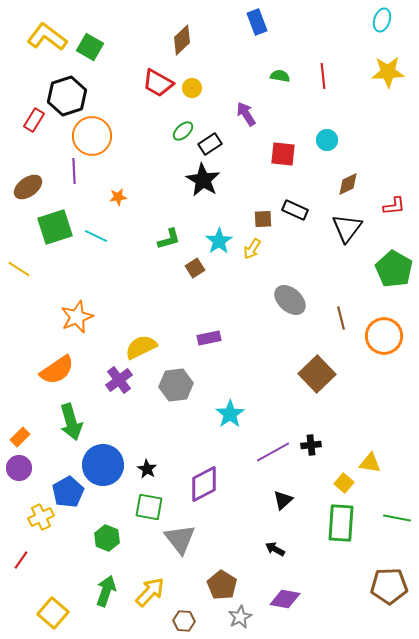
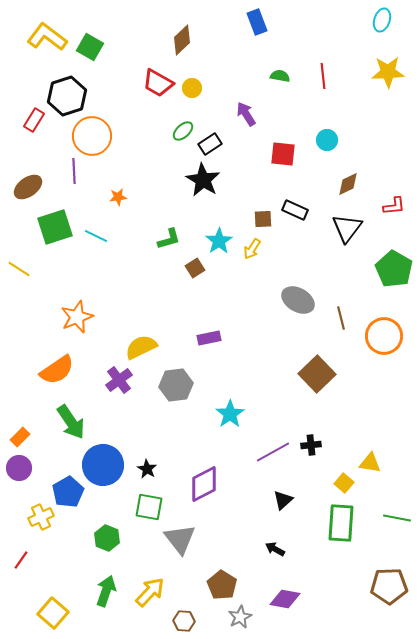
gray ellipse at (290, 300): moved 8 px right; rotated 12 degrees counterclockwise
green arrow at (71, 422): rotated 18 degrees counterclockwise
